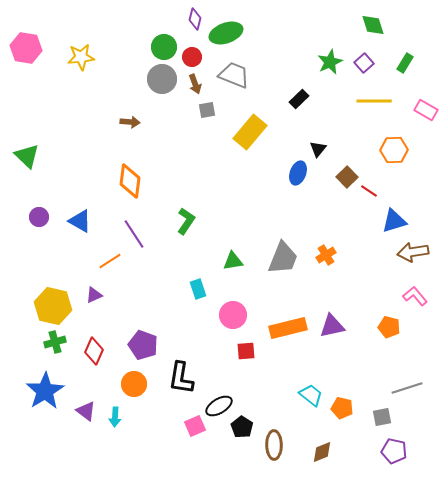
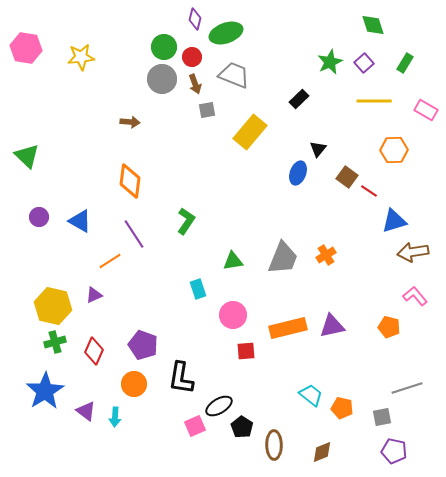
brown square at (347, 177): rotated 10 degrees counterclockwise
